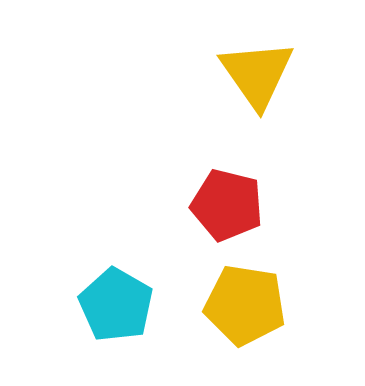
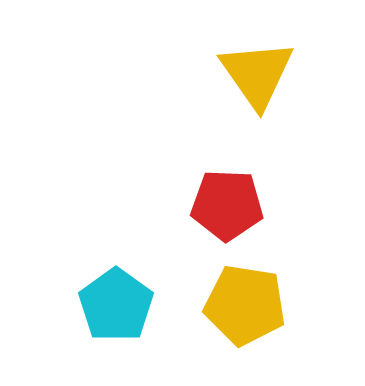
red pentagon: rotated 12 degrees counterclockwise
cyan pentagon: rotated 6 degrees clockwise
